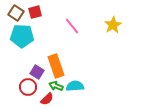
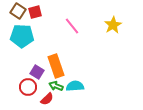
brown square: moved 2 px right, 2 px up
